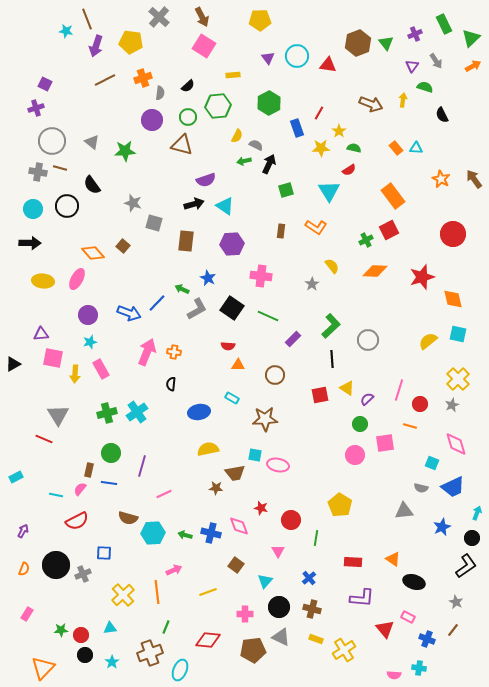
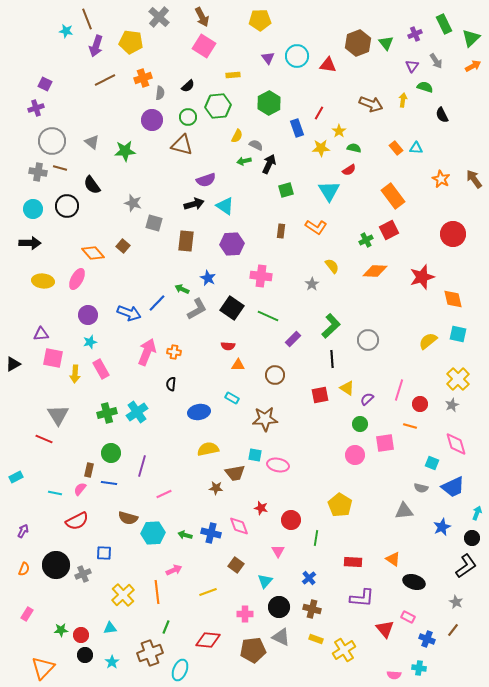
cyan line at (56, 495): moved 1 px left, 2 px up
